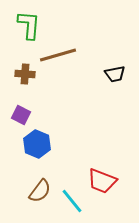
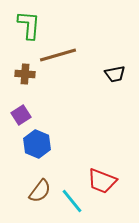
purple square: rotated 30 degrees clockwise
